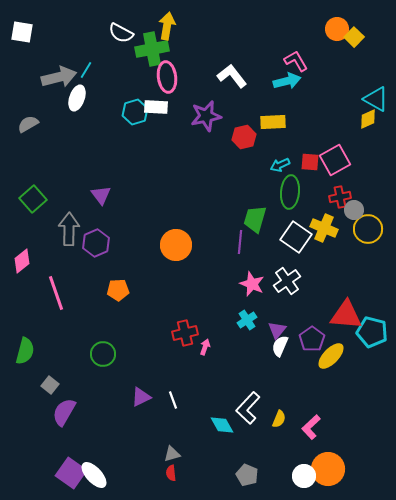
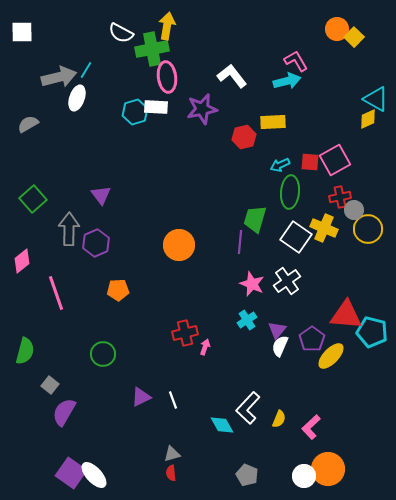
white square at (22, 32): rotated 10 degrees counterclockwise
purple star at (206, 116): moved 4 px left, 7 px up
orange circle at (176, 245): moved 3 px right
